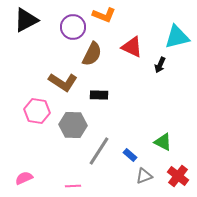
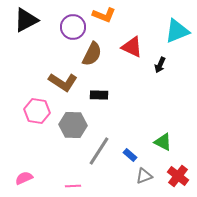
cyan triangle: moved 6 px up; rotated 8 degrees counterclockwise
